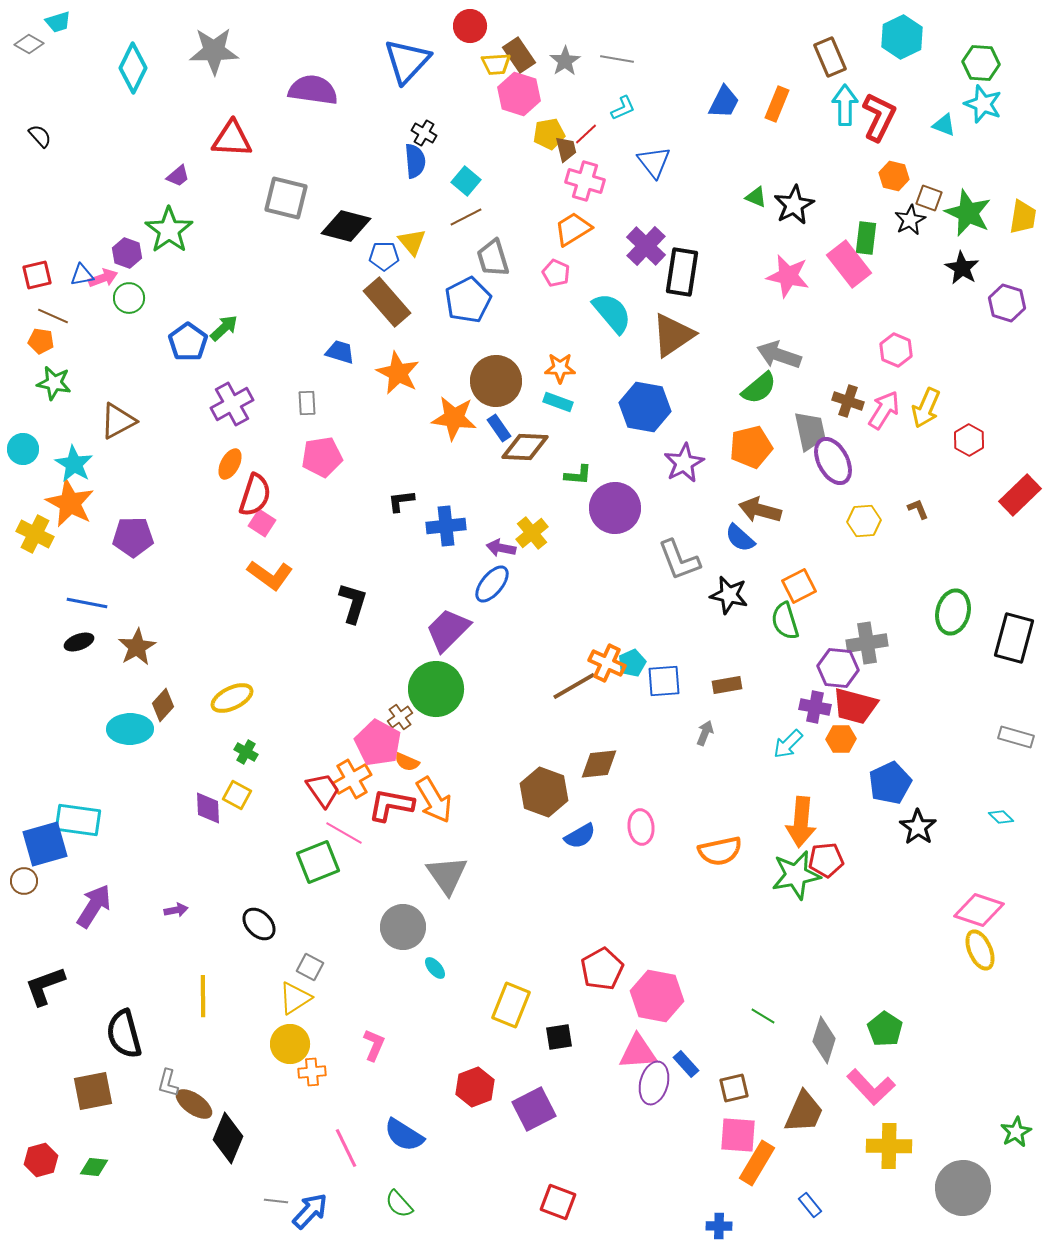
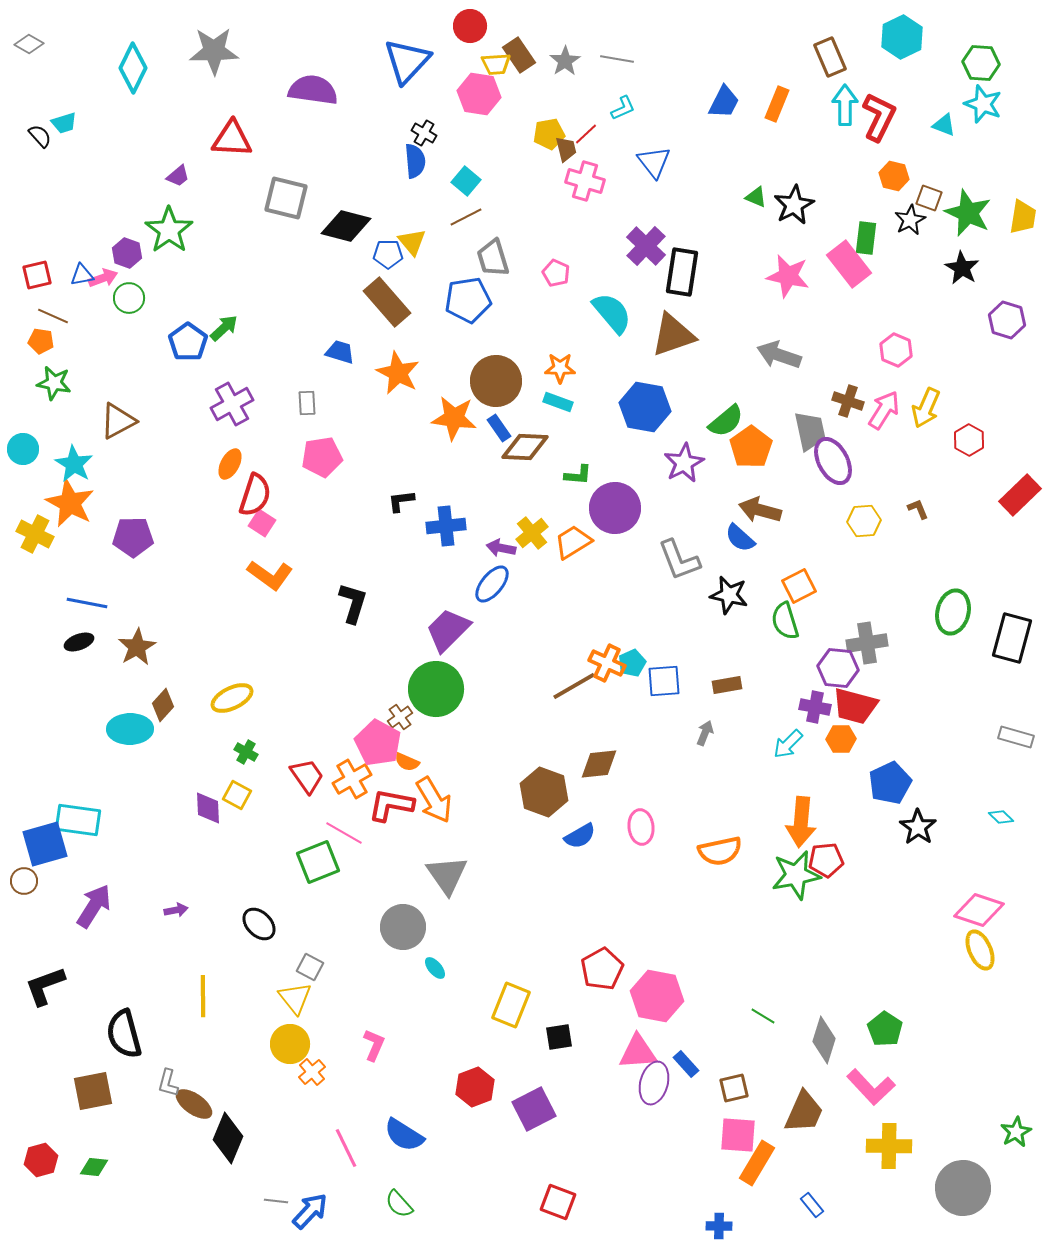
cyan trapezoid at (58, 22): moved 6 px right, 101 px down
pink hexagon at (519, 94): moved 40 px left; rotated 9 degrees counterclockwise
orange trapezoid at (573, 229): moved 313 px down
blue pentagon at (384, 256): moved 4 px right, 2 px up
blue pentagon at (468, 300): rotated 18 degrees clockwise
purple hexagon at (1007, 303): moved 17 px down
brown triangle at (673, 335): rotated 15 degrees clockwise
green semicircle at (759, 388): moved 33 px left, 33 px down
orange pentagon at (751, 447): rotated 21 degrees counterclockwise
black rectangle at (1014, 638): moved 2 px left
red trapezoid at (323, 790): moved 16 px left, 14 px up
yellow triangle at (295, 998): rotated 36 degrees counterclockwise
orange cross at (312, 1072): rotated 36 degrees counterclockwise
blue rectangle at (810, 1205): moved 2 px right
